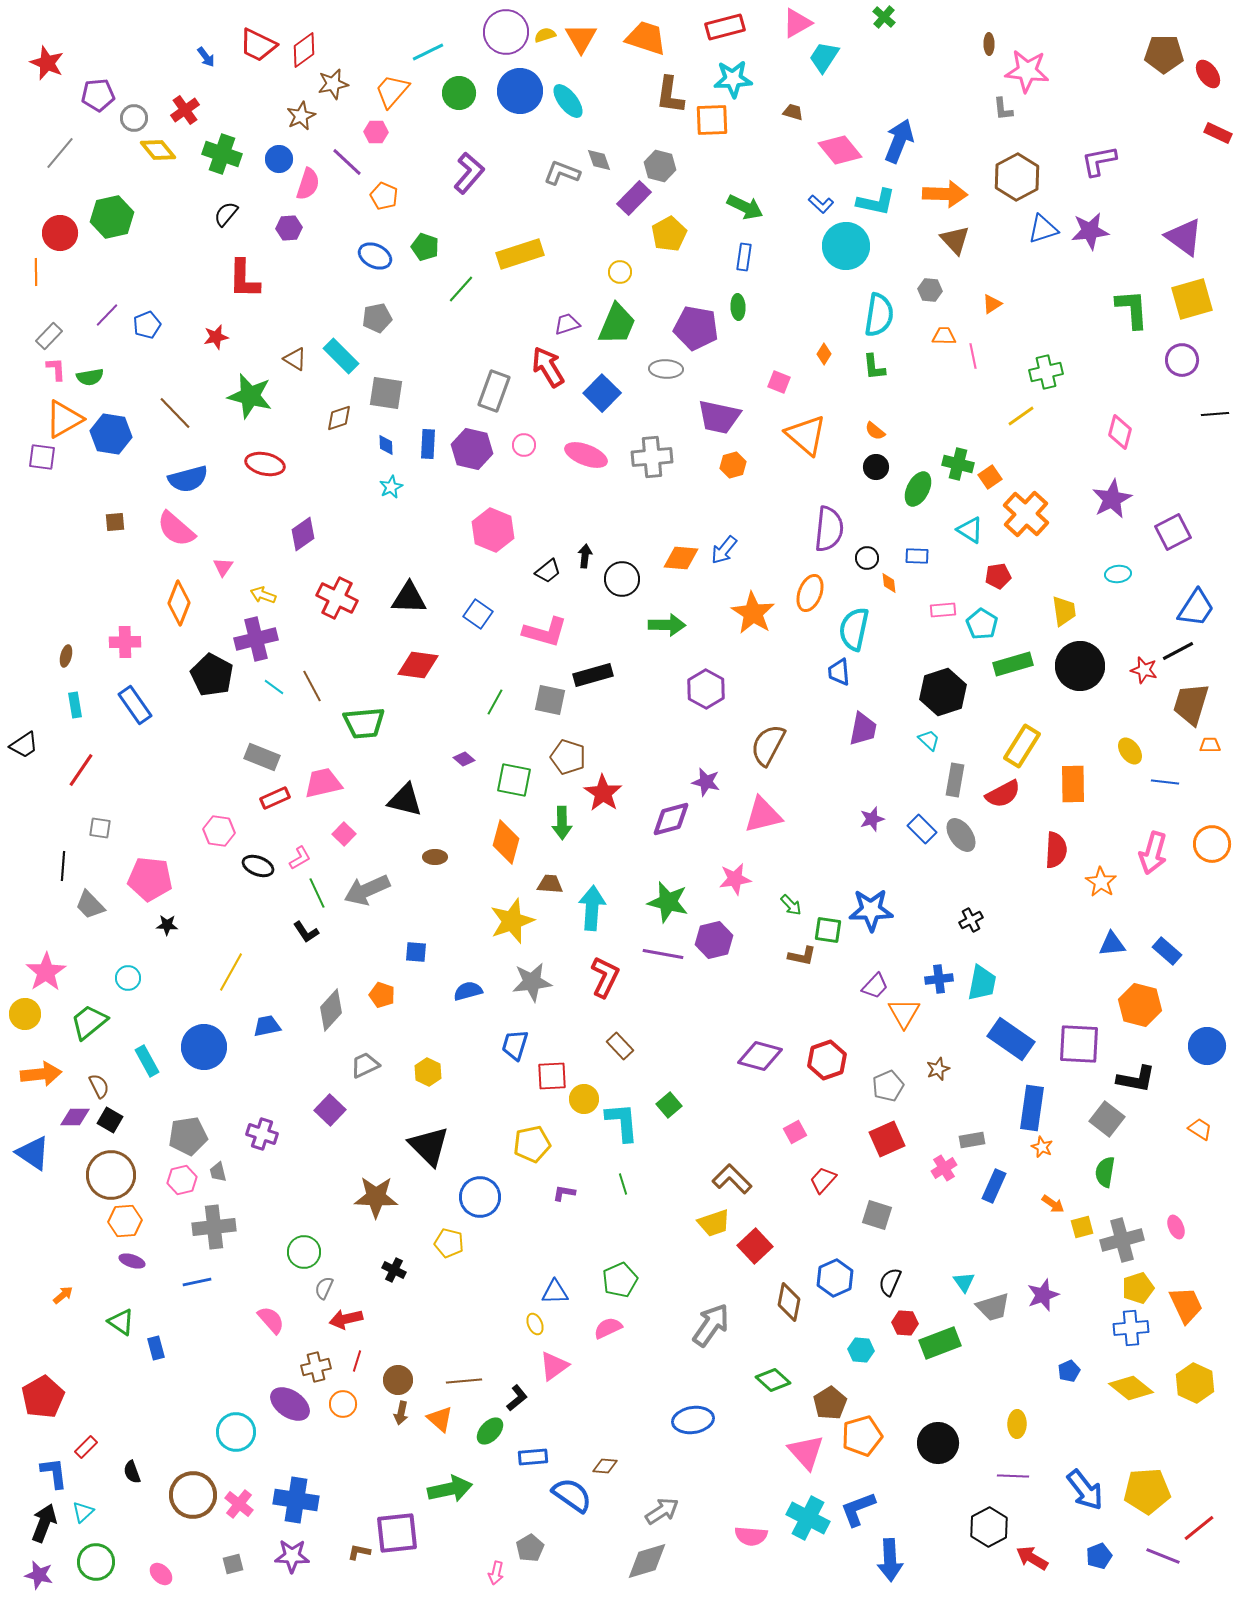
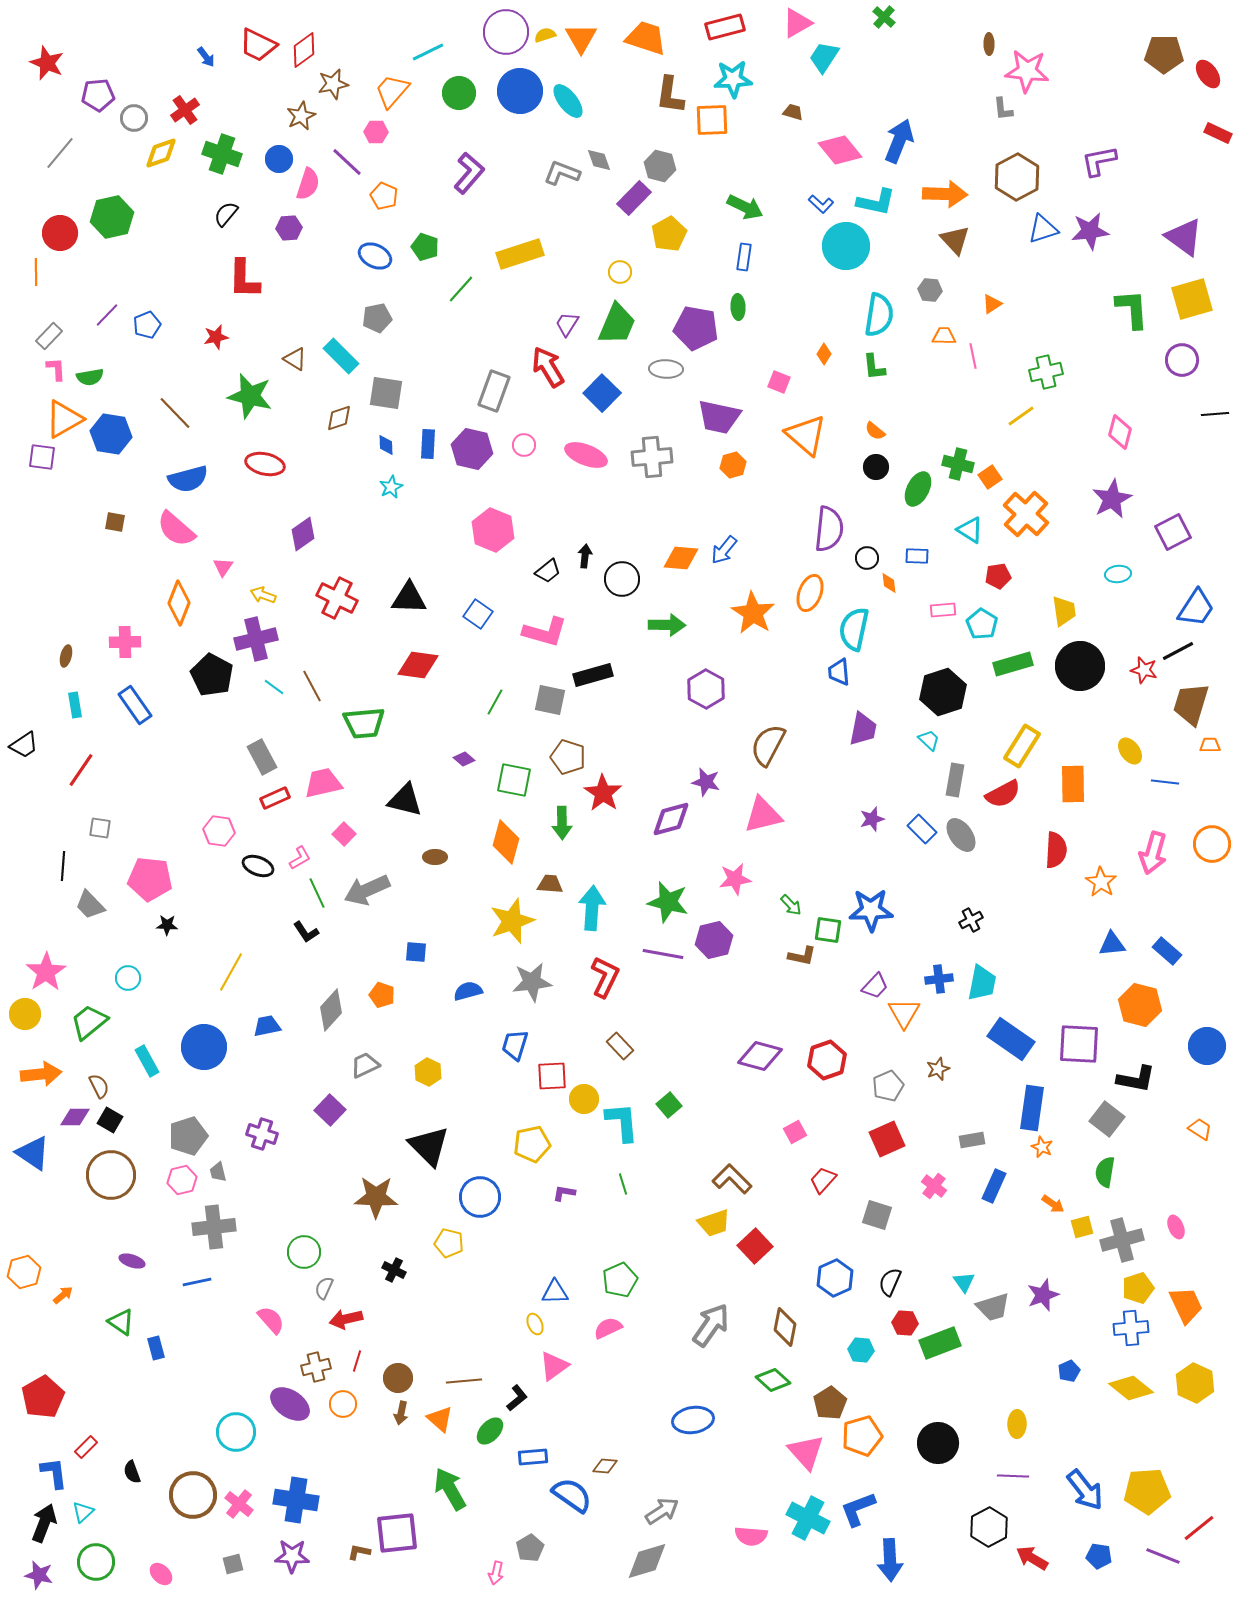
yellow diamond at (158, 150): moved 3 px right, 3 px down; rotated 69 degrees counterclockwise
purple trapezoid at (567, 324): rotated 40 degrees counterclockwise
brown square at (115, 522): rotated 15 degrees clockwise
gray rectangle at (262, 757): rotated 40 degrees clockwise
gray pentagon at (188, 1136): rotated 9 degrees counterclockwise
pink cross at (944, 1168): moved 10 px left, 18 px down; rotated 20 degrees counterclockwise
orange hexagon at (125, 1221): moved 101 px left, 51 px down; rotated 12 degrees counterclockwise
brown diamond at (789, 1302): moved 4 px left, 25 px down
brown circle at (398, 1380): moved 2 px up
green arrow at (450, 1489): rotated 108 degrees counterclockwise
blue pentagon at (1099, 1556): rotated 30 degrees clockwise
